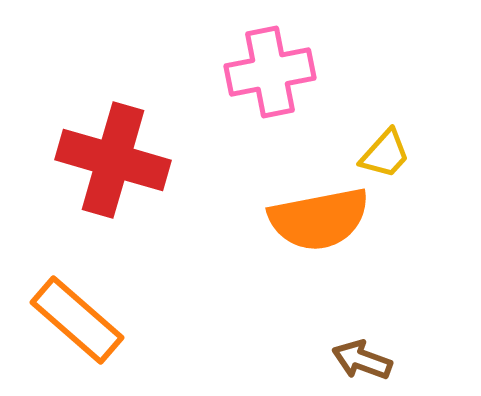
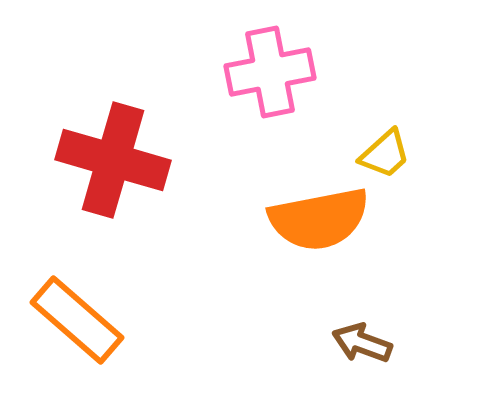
yellow trapezoid: rotated 6 degrees clockwise
brown arrow: moved 17 px up
